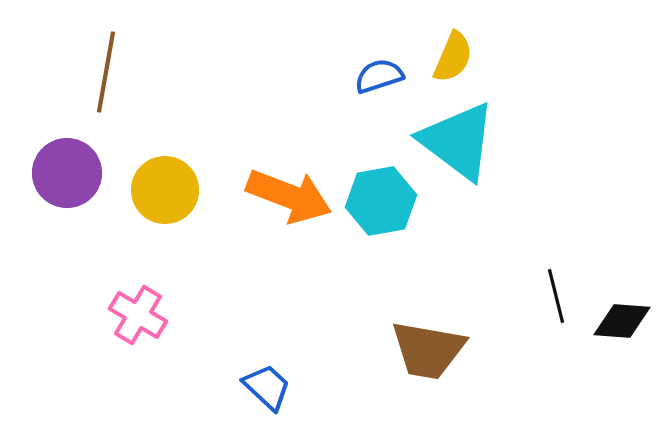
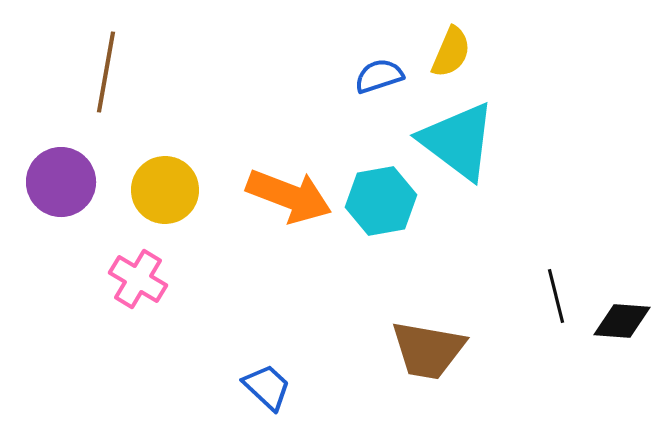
yellow semicircle: moved 2 px left, 5 px up
purple circle: moved 6 px left, 9 px down
pink cross: moved 36 px up
